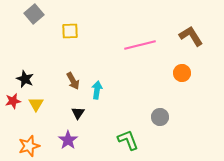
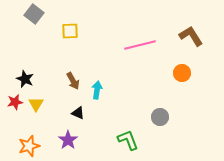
gray square: rotated 12 degrees counterclockwise
red star: moved 2 px right, 1 px down
black triangle: rotated 40 degrees counterclockwise
